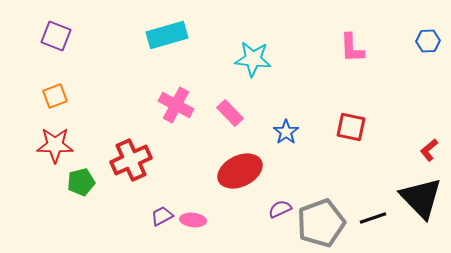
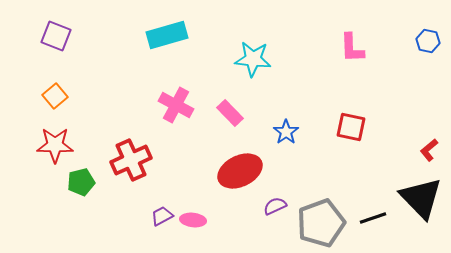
blue hexagon: rotated 15 degrees clockwise
orange square: rotated 20 degrees counterclockwise
purple semicircle: moved 5 px left, 3 px up
